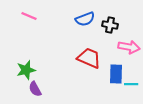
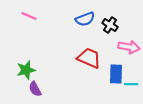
black cross: rotated 21 degrees clockwise
